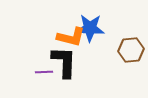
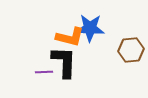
orange L-shape: moved 1 px left
